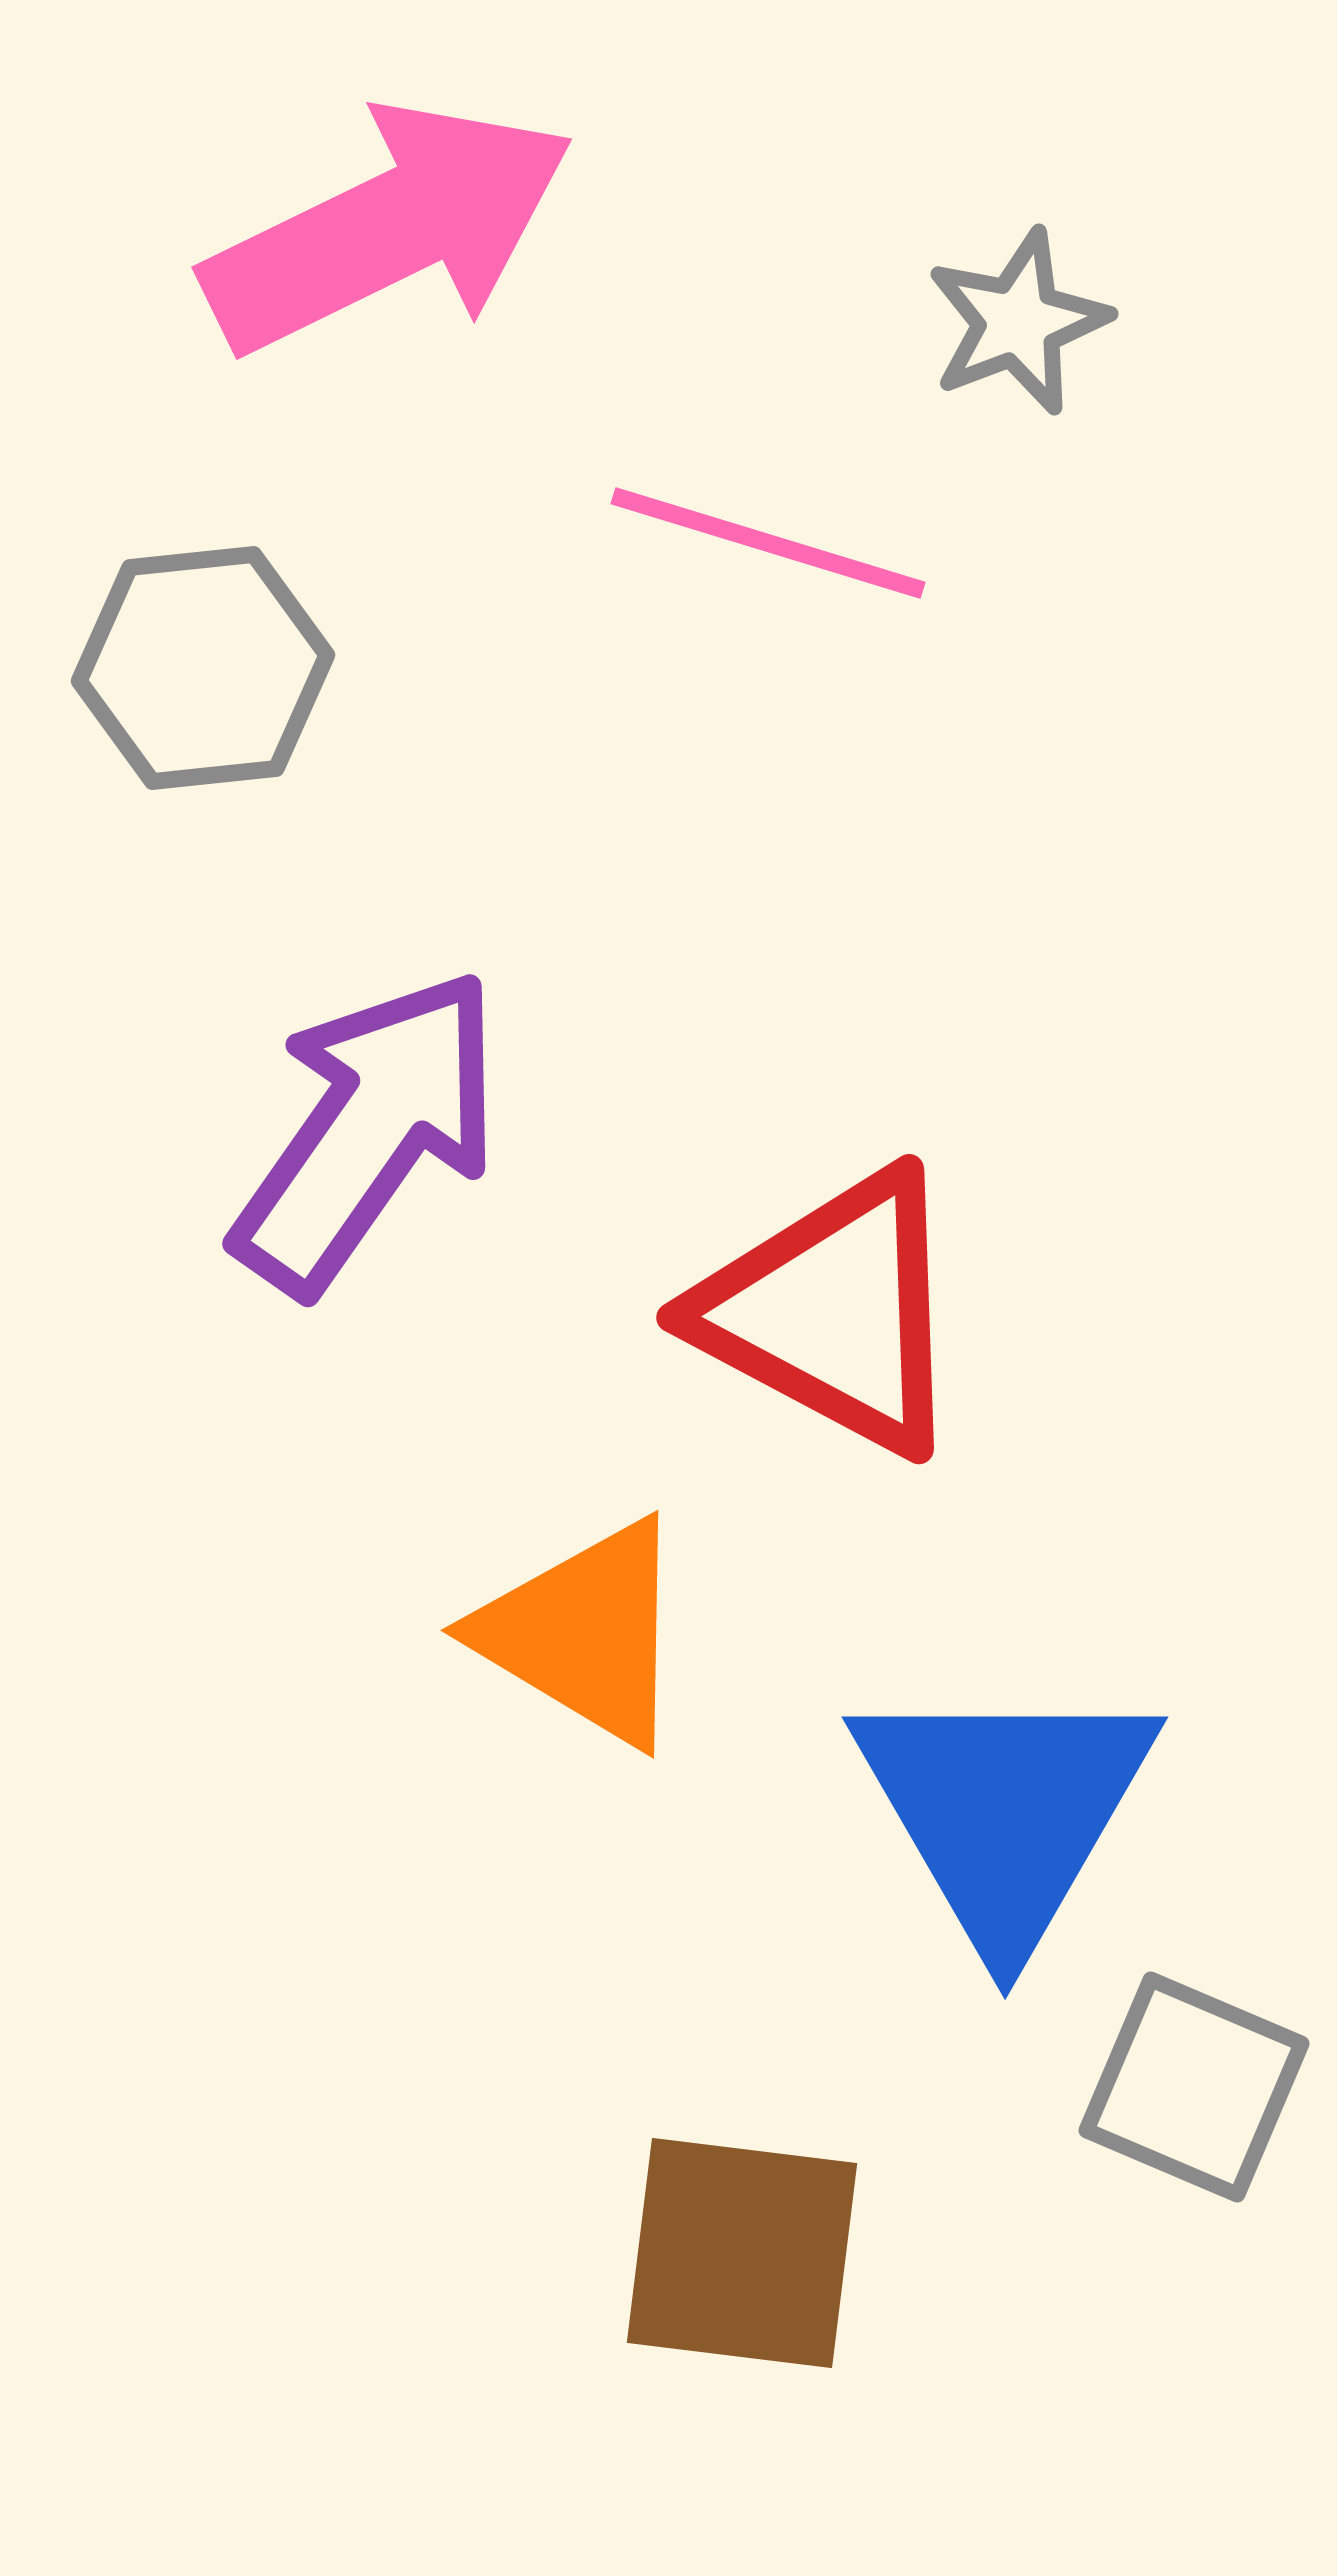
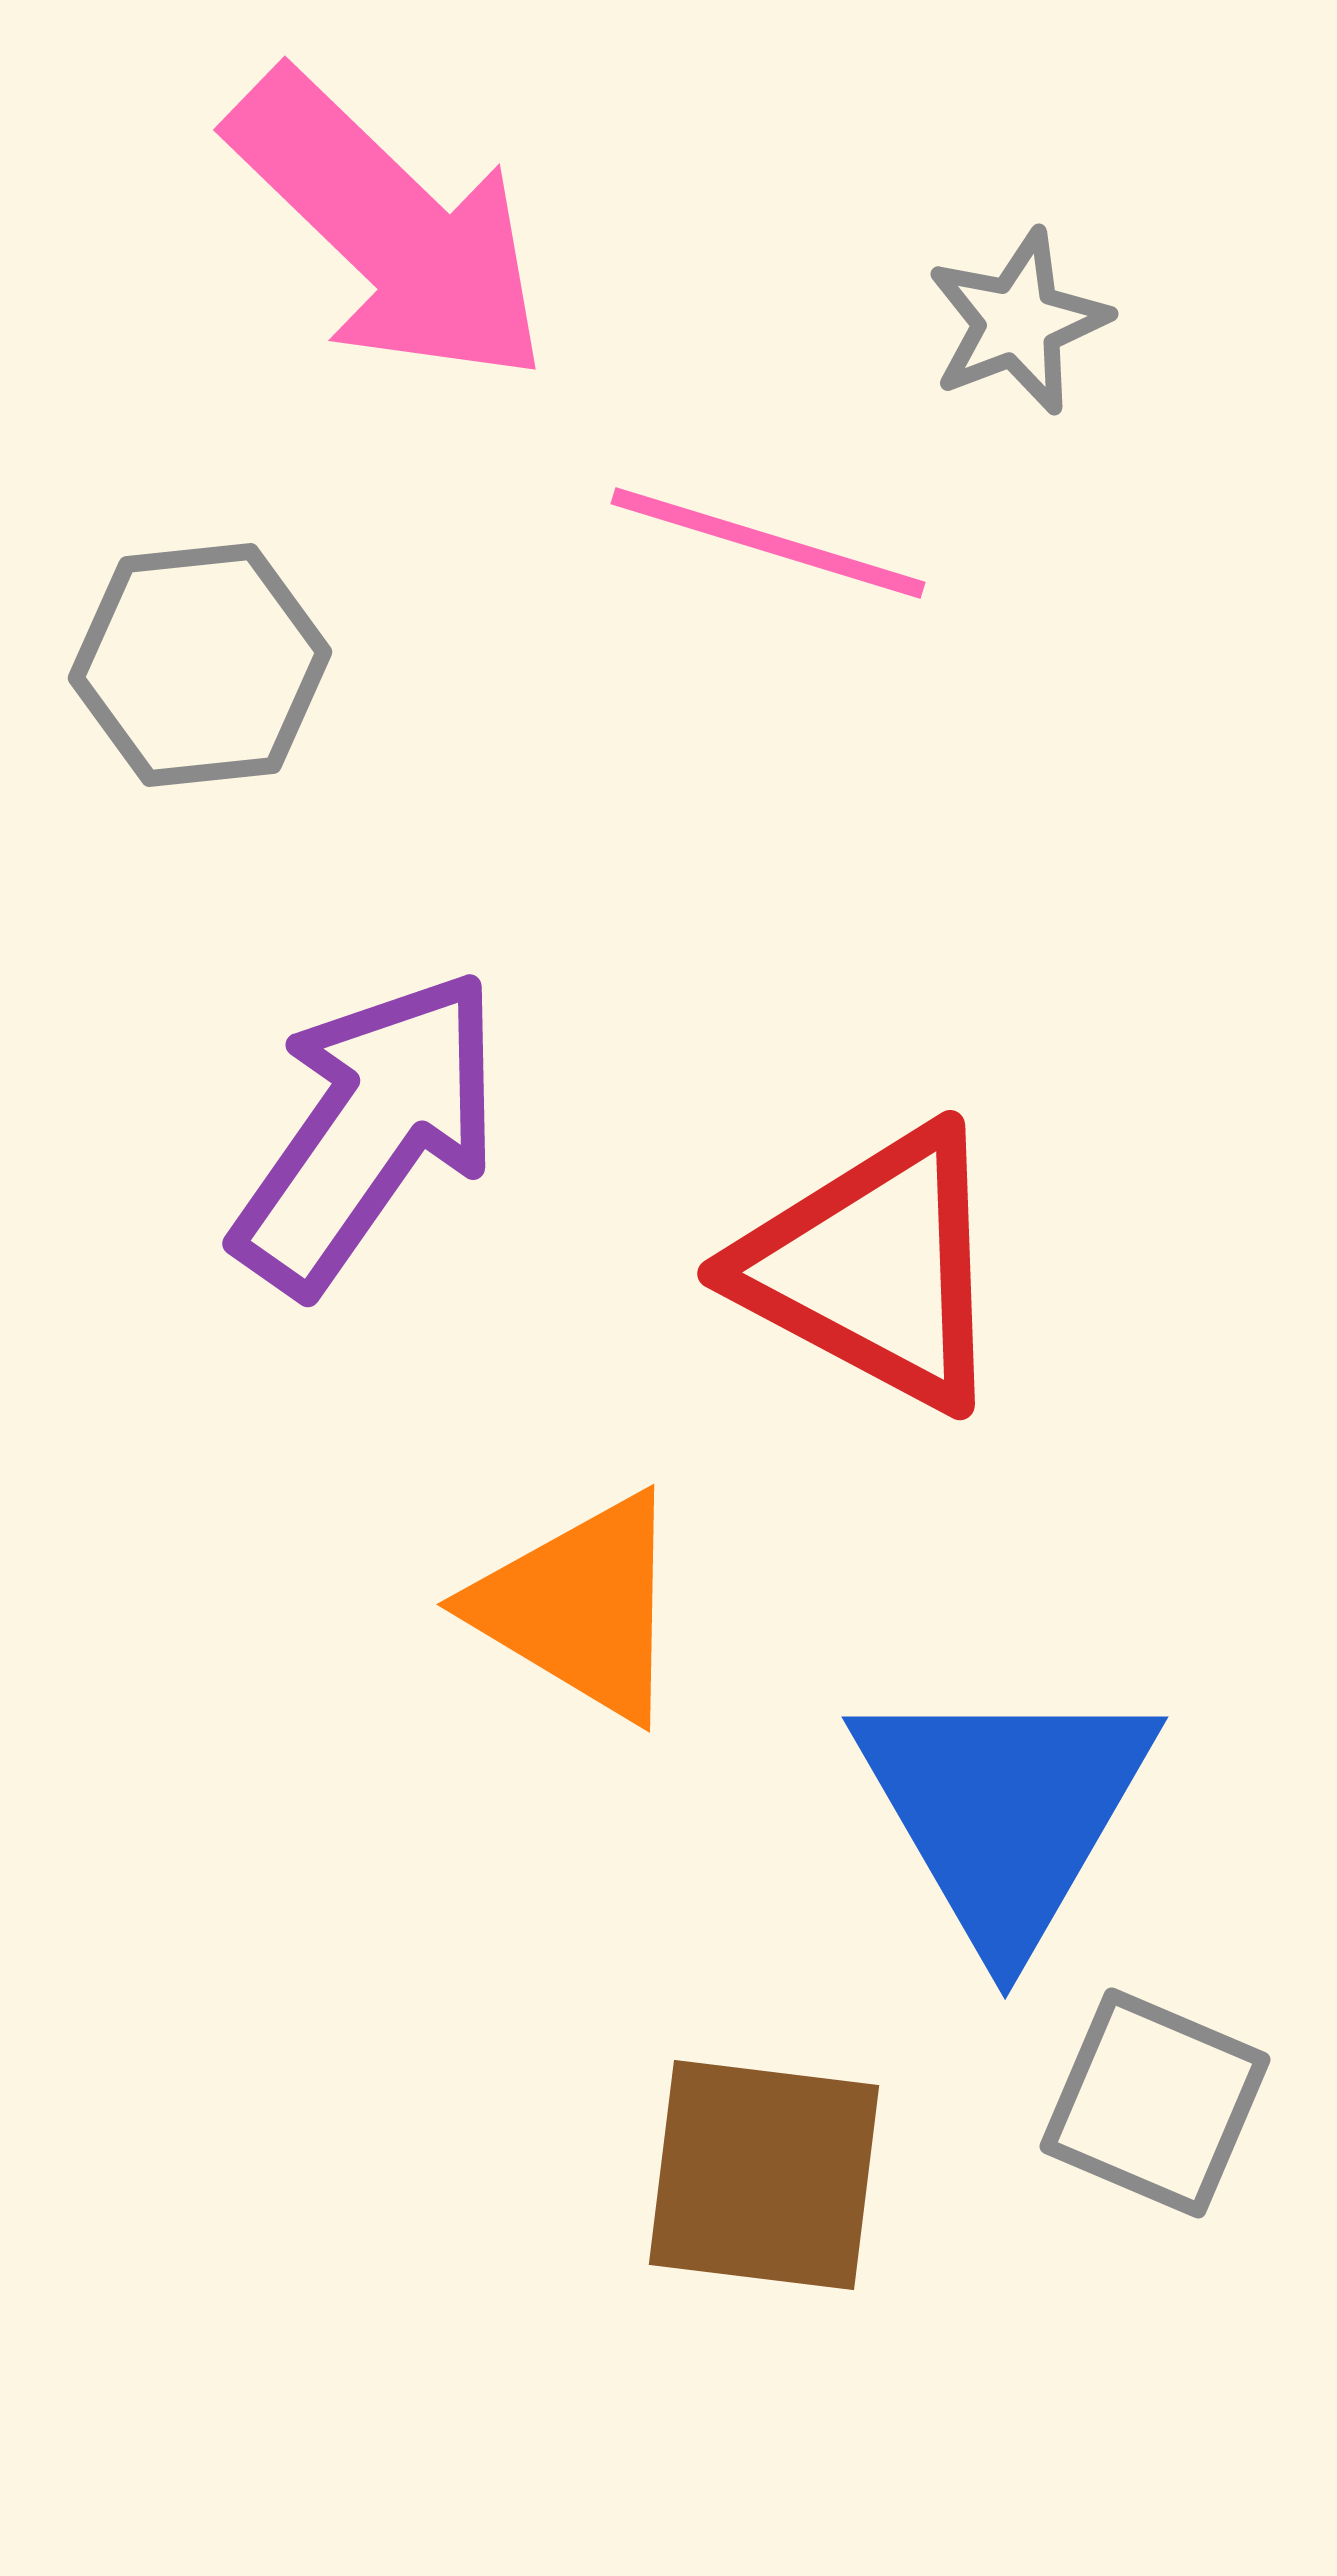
pink arrow: rotated 70 degrees clockwise
gray hexagon: moved 3 px left, 3 px up
red triangle: moved 41 px right, 44 px up
orange triangle: moved 4 px left, 26 px up
gray square: moved 39 px left, 16 px down
brown square: moved 22 px right, 78 px up
